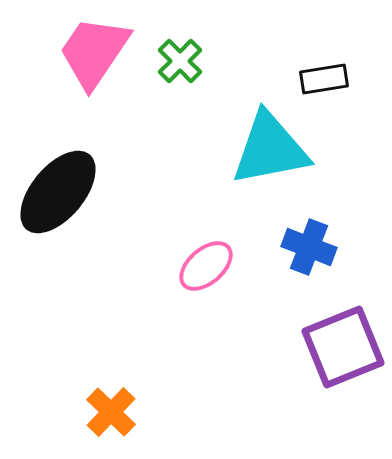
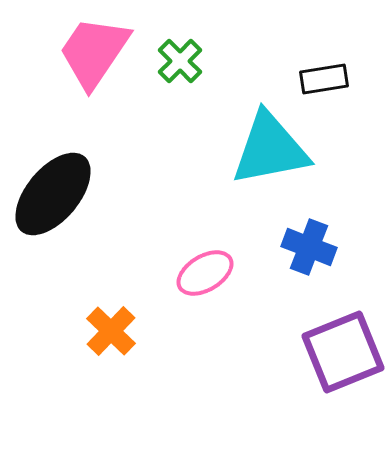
black ellipse: moved 5 px left, 2 px down
pink ellipse: moved 1 px left, 7 px down; rotated 10 degrees clockwise
purple square: moved 5 px down
orange cross: moved 81 px up
